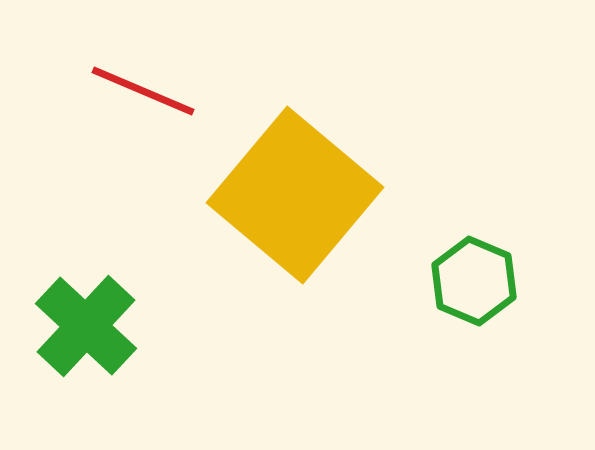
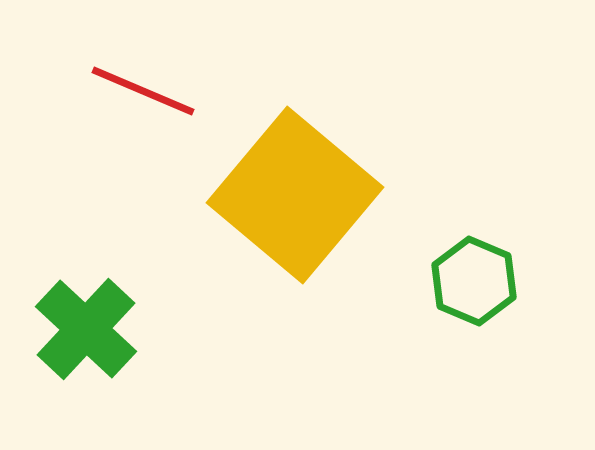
green cross: moved 3 px down
